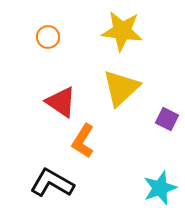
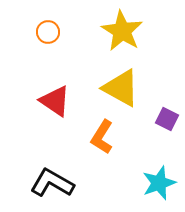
yellow star: rotated 24 degrees clockwise
orange circle: moved 5 px up
yellow triangle: rotated 48 degrees counterclockwise
red triangle: moved 6 px left, 1 px up
orange L-shape: moved 19 px right, 4 px up
cyan star: moved 1 px left, 5 px up
